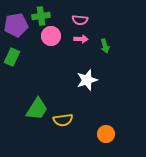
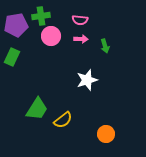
yellow semicircle: rotated 30 degrees counterclockwise
